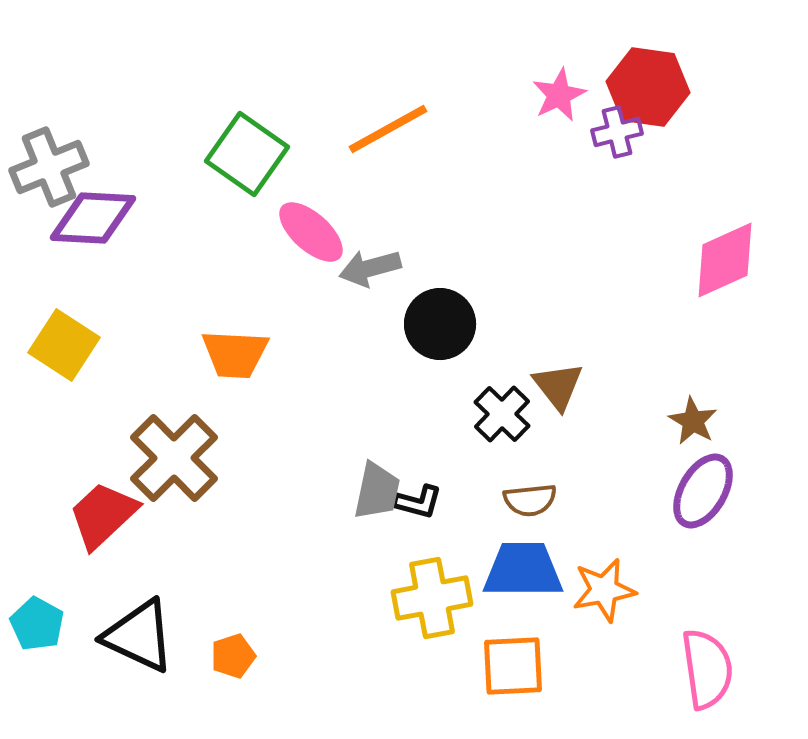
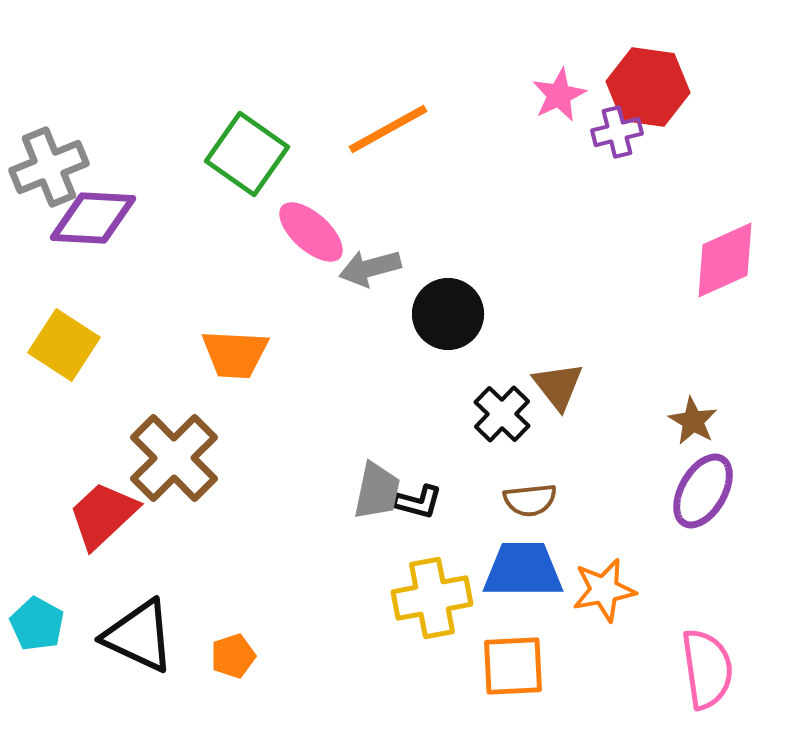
black circle: moved 8 px right, 10 px up
